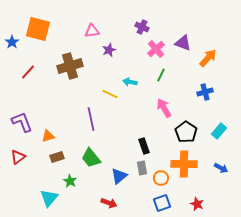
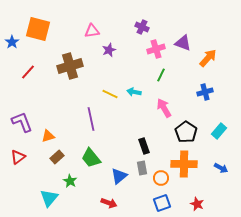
pink cross: rotated 24 degrees clockwise
cyan arrow: moved 4 px right, 10 px down
brown rectangle: rotated 24 degrees counterclockwise
